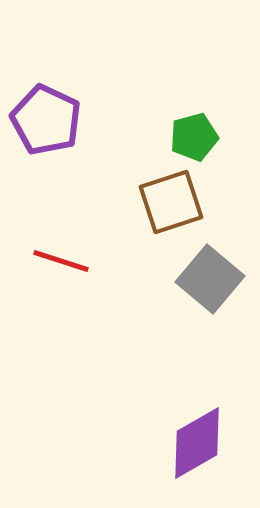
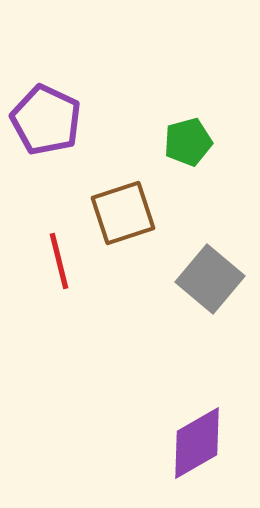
green pentagon: moved 6 px left, 5 px down
brown square: moved 48 px left, 11 px down
red line: moved 2 px left; rotated 58 degrees clockwise
